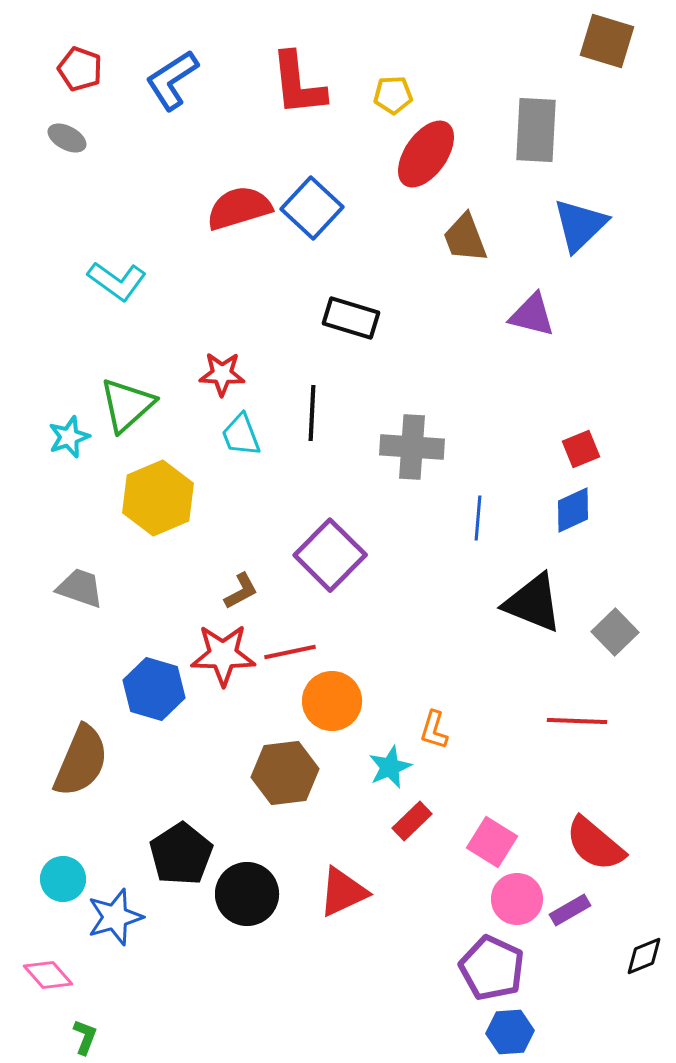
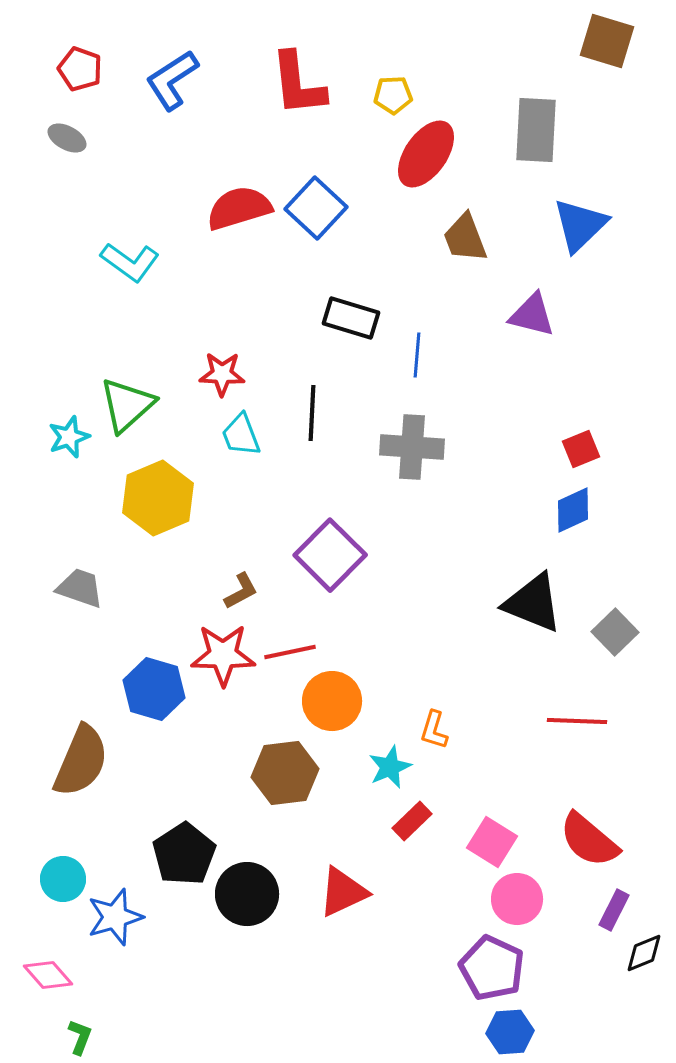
blue square at (312, 208): moved 4 px right
cyan L-shape at (117, 281): moved 13 px right, 19 px up
blue line at (478, 518): moved 61 px left, 163 px up
red semicircle at (595, 844): moved 6 px left, 4 px up
black pentagon at (181, 854): moved 3 px right
purple rectangle at (570, 910): moved 44 px right; rotated 33 degrees counterclockwise
black diamond at (644, 956): moved 3 px up
green L-shape at (85, 1037): moved 5 px left
